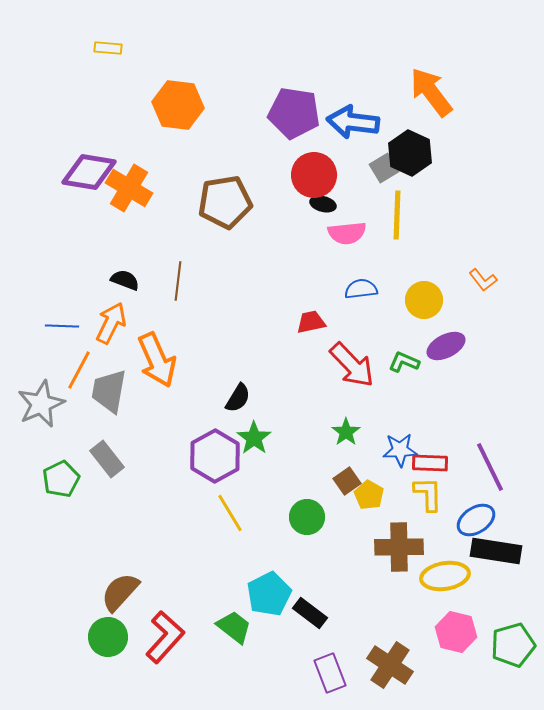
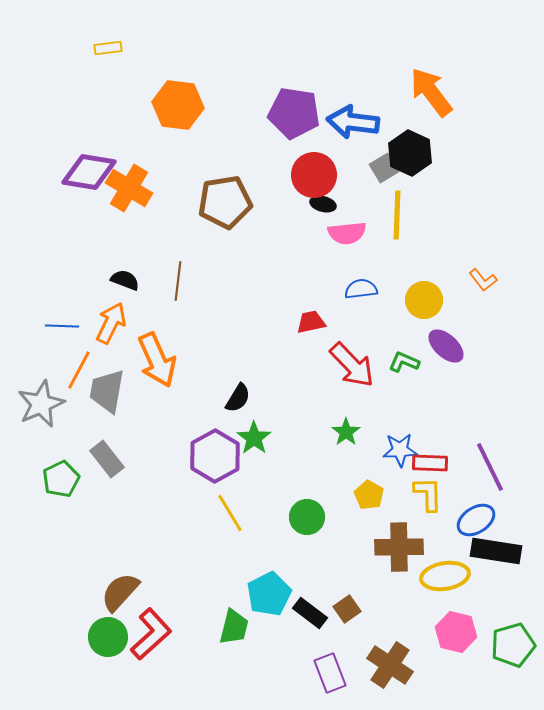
yellow rectangle at (108, 48): rotated 12 degrees counterclockwise
purple ellipse at (446, 346): rotated 69 degrees clockwise
gray trapezoid at (109, 391): moved 2 px left
brown square at (347, 481): moved 128 px down
green trapezoid at (234, 627): rotated 66 degrees clockwise
red L-shape at (165, 637): moved 14 px left, 3 px up; rotated 6 degrees clockwise
